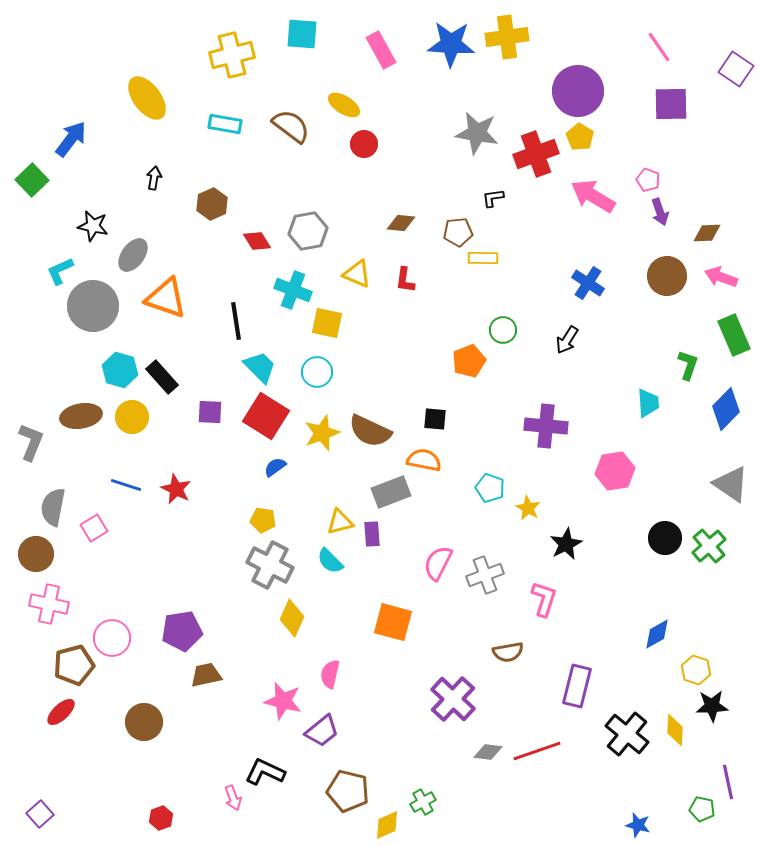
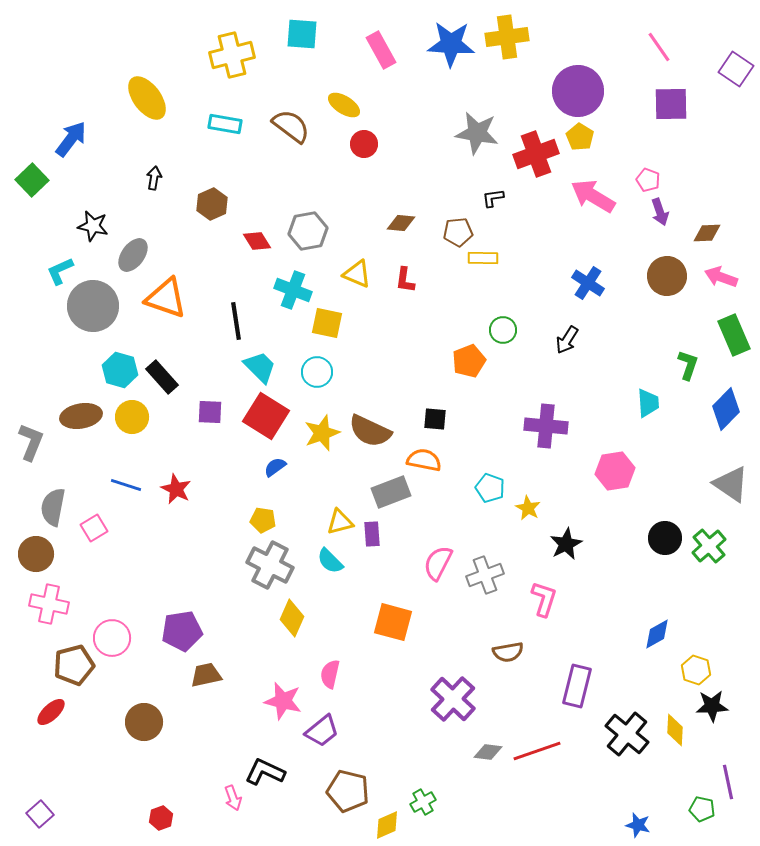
red ellipse at (61, 712): moved 10 px left
